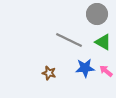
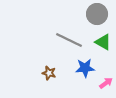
pink arrow: moved 12 px down; rotated 104 degrees clockwise
